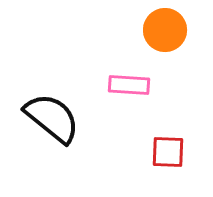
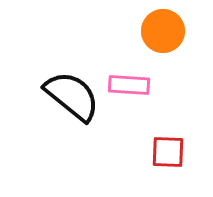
orange circle: moved 2 px left, 1 px down
black semicircle: moved 20 px right, 22 px up
